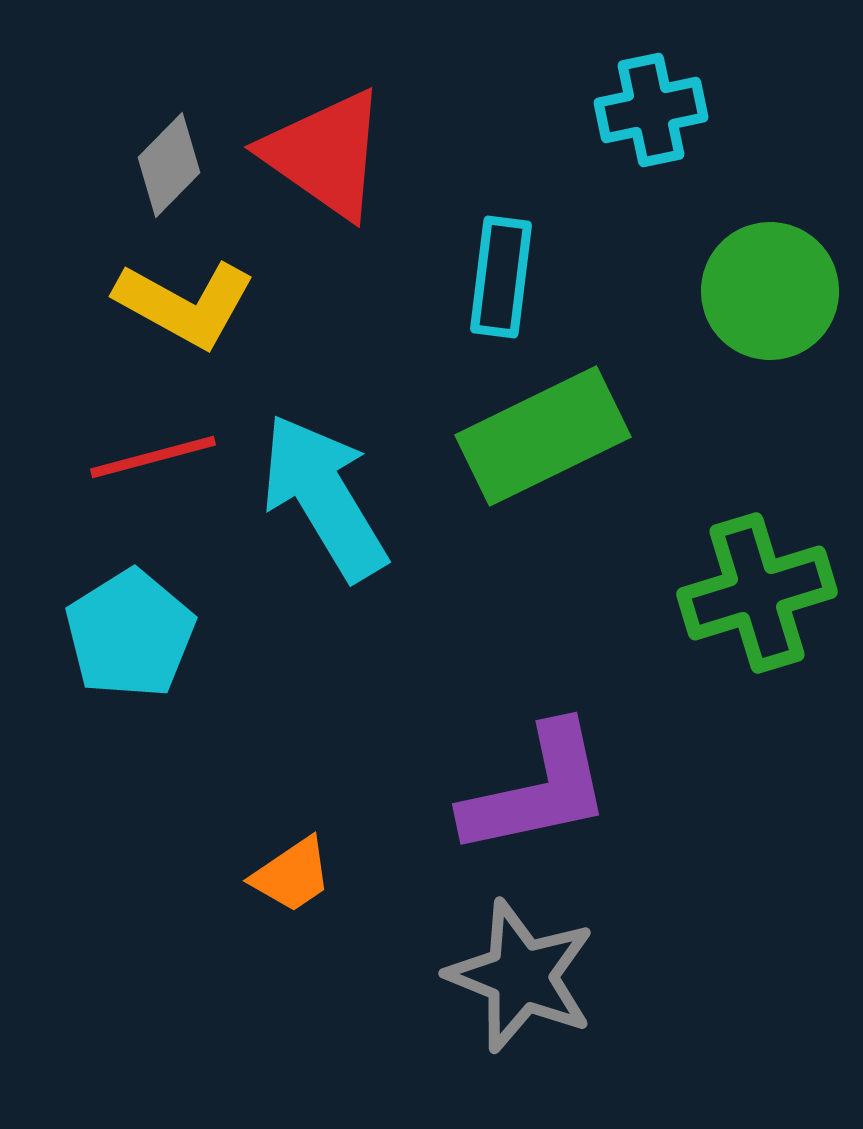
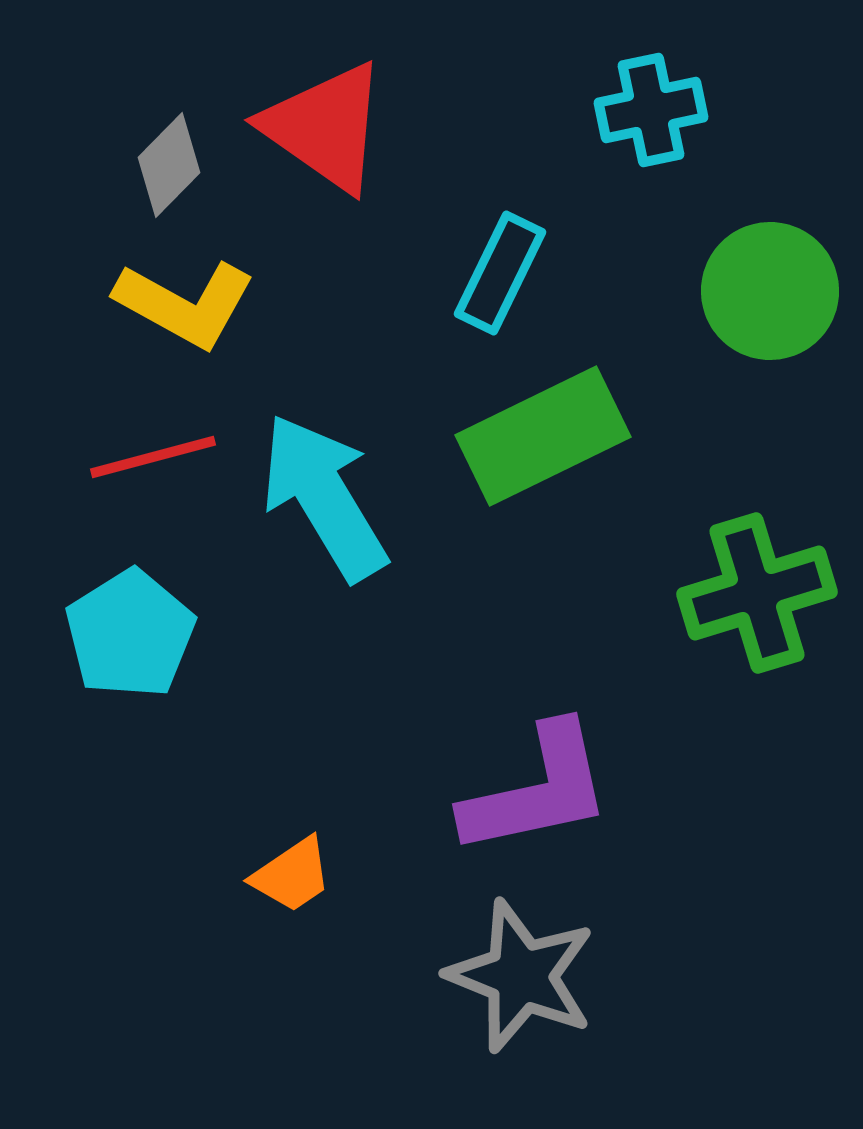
red triangle: moved 27 px up
cyan rectangle: moved 1 px left, 4 px up; rotated 19 degrees clockwise
